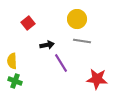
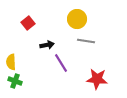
gray line: moved 4 px right
yellow semicircle: moved 1 px left, 1 px down
